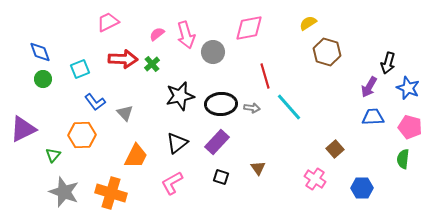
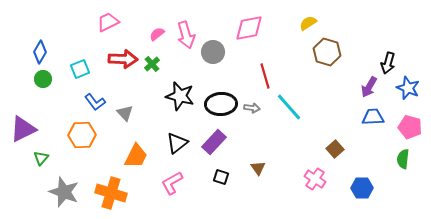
blue diamond: rotated 50 degrees clockwise
black star: rotated 28 degrees clockwise
purple rectangle: moved 3 px left
green triangle: moved 12 px left, 3 px down
